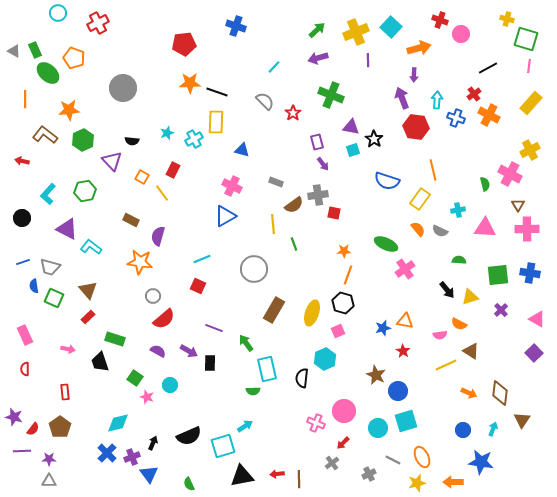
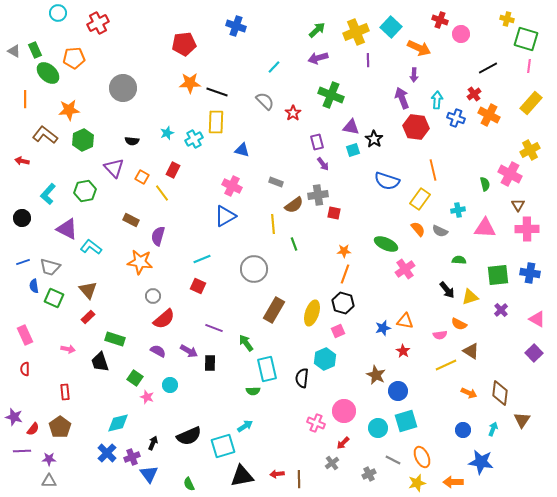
orange arrow at (419, 48): rotated 40 degrees clockwise
orange pentagon at (74, 58): rotated 25 degrees counterclockwise
purple triangle at (112, 161): moved 2 px right, 7 px down
orange line at (348, 275): moved 3 px left, 1 px up
